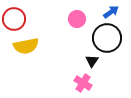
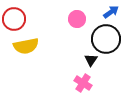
black circle: moved 1 px left, 1 px down
black triangle: moved 1 px left, 1 px up
